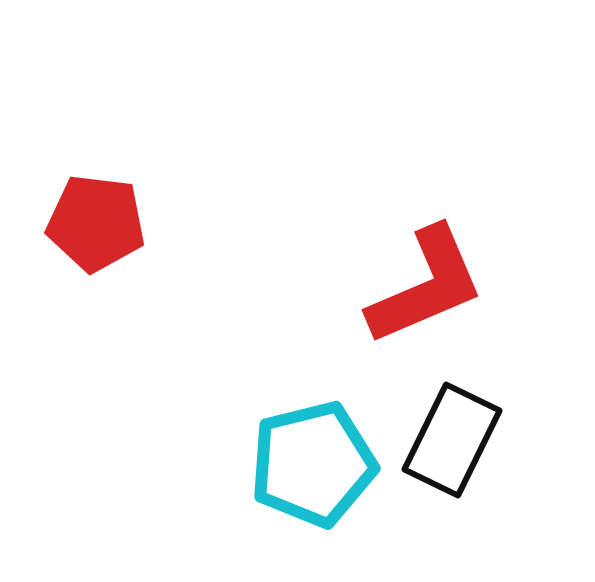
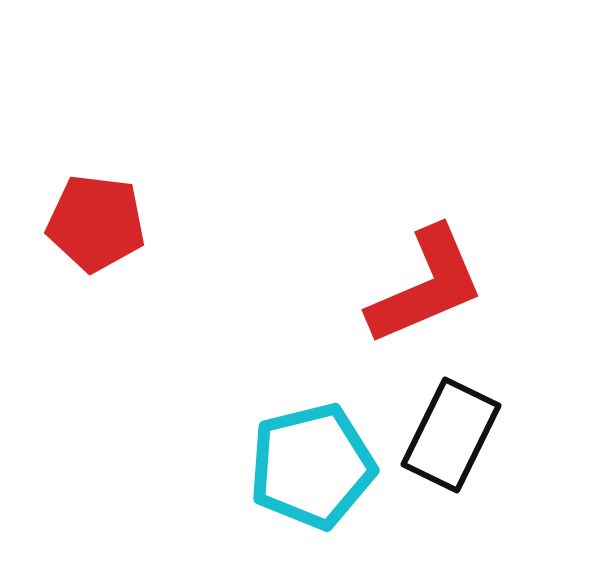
black rectangle: moved 1 px left, 5 px up
cyan pentagon: moved 1 px left, 2 px down
